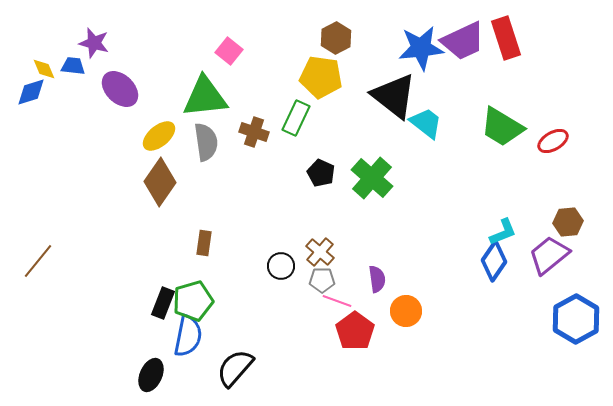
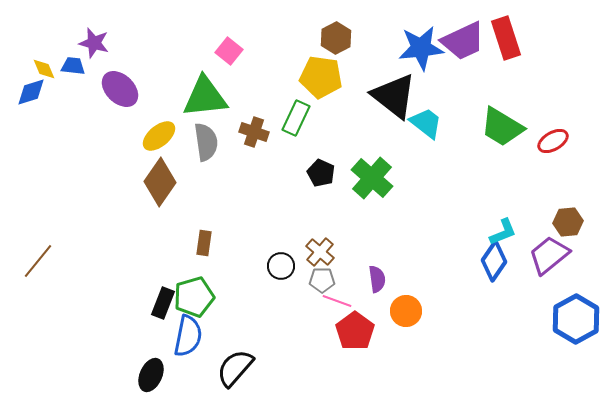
green pentagon at (193, 301): moved 1 px right, 4 px up
